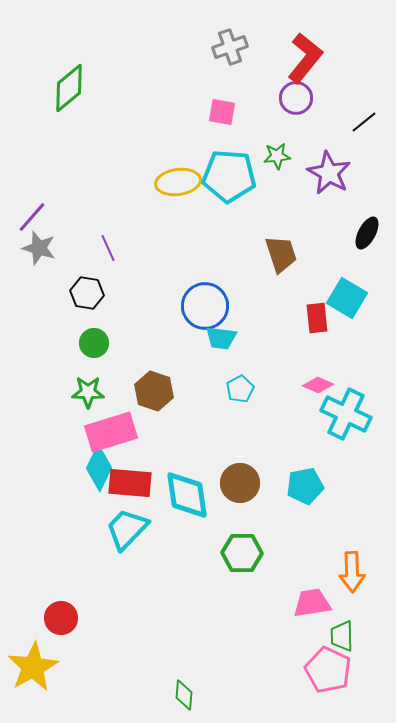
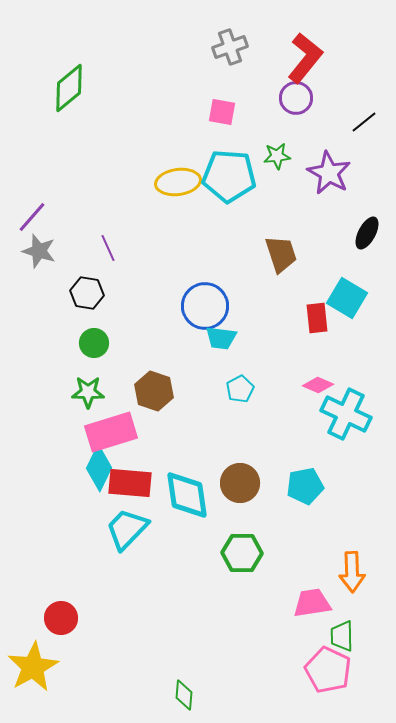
gray star at (39, 248): moved 3 px down
